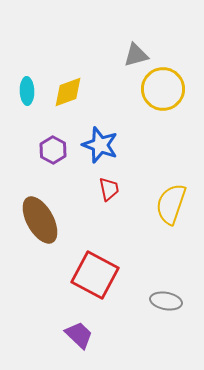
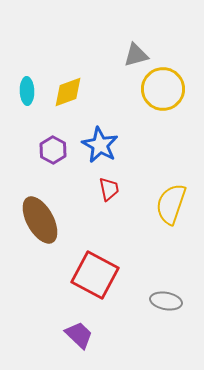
blue star: rotated 9 degrees clockwise
